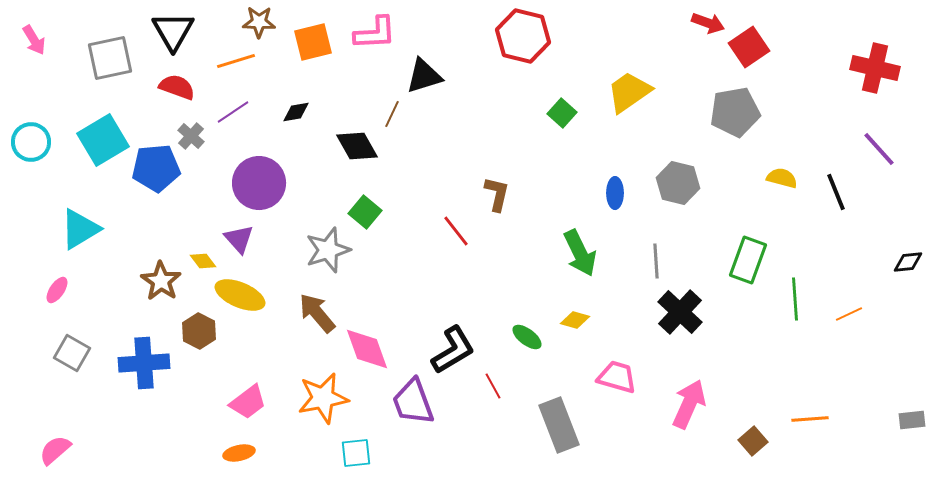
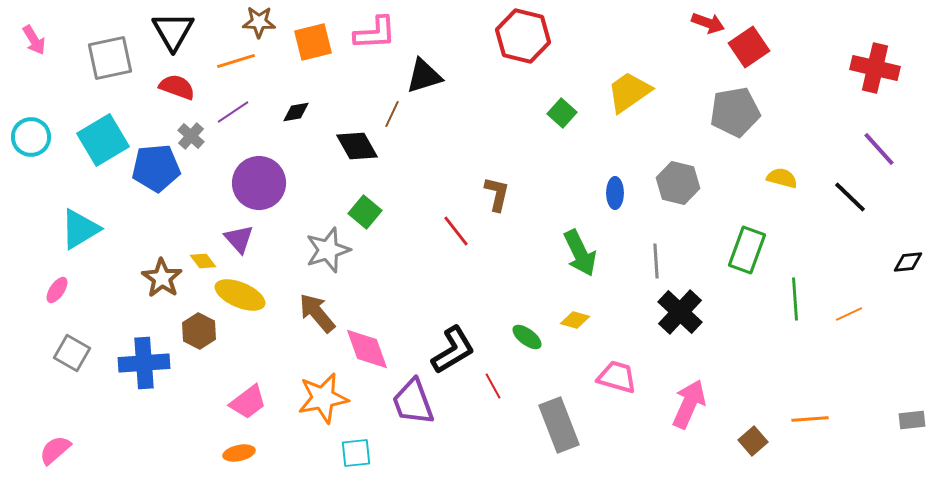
cyan circle at (31, 142): moved 5 px up
black line at (836, 192): moved 14 px right, 5 px down; rotated 24 degrees counterclockwise
green rectangle at (748, 260): moved 1 px left, 10 px up
brown star at (161, 281): moved 1 px right, 3 px up
